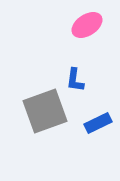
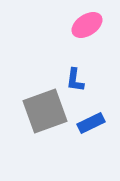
blue rectangle: moved 7 px left
